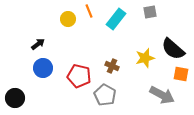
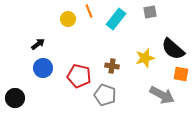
brown cross: rotated 16 degrees counterclockwise
gray pentagon: rotated 10 degrees counterclockwise
